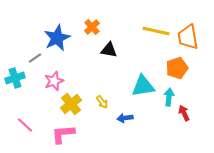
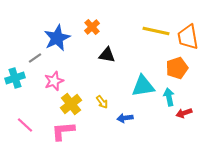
black triangle: moved 2 px left, 5 px down
cyan arrow: rotated 18 degrees counterclockwise
red arrow: rotated 84 degrees counterclockwise
pink L-shape: moved 3 px up
